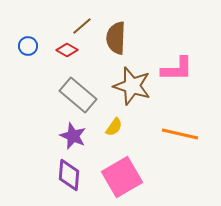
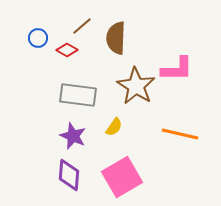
blue circle: moved 10 px right, 8 px up
brown star: moved 4 px right; rotated 15 degrees clockwise
gray rectangle: rotated 33 degrees counterclockwise
